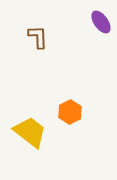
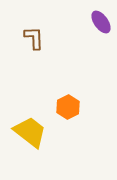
brown L-shape: moved 4 px left, 1 px down
orange hexagon: moved 2 px left, 5 px up
